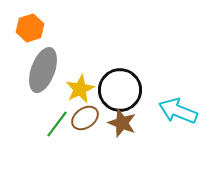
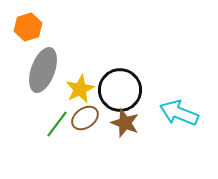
orange hexagon: moved 2 px left, 1 px up
cyan arrow: moved 1 px right, 2 px down
brown star: moved 3 px right
